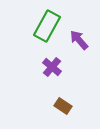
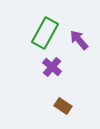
green rectangle: moved 2 px left, 7 px down
